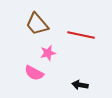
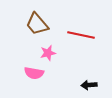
pink semicircle: rotated 18 degrees counterclockwise
black arrow: moved 9 px right; rotated 14 degrees counterclockwise
